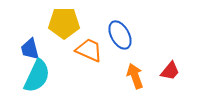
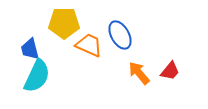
orange trapezoid: moved 5 px up
orange arrow: moved 4 px right, 3 px up; rotated 20 degrees counterclockwise
